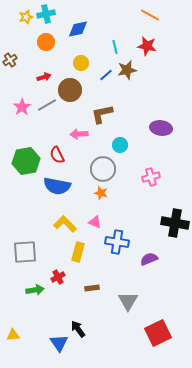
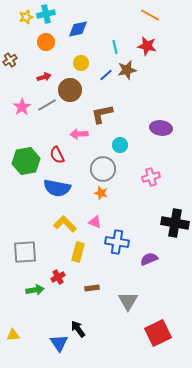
blue semicircle: moved 2 px down
